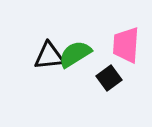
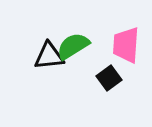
green semicircle: moved 2 px left, 8 px up
